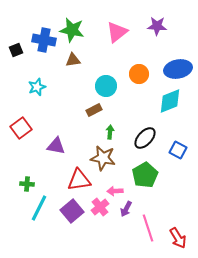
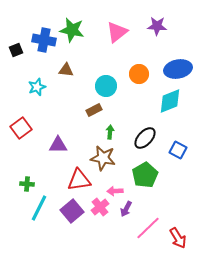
brown triangle: moved 7 px left, 10 px down; rotated 14 degrees clockwise
purple triangle: moved 2 px right, 1 px up; rotated 12 degrees counterclockwise
pink line: rotated 64 degrees clockwise
